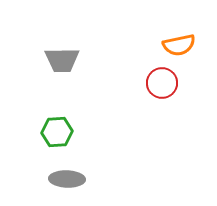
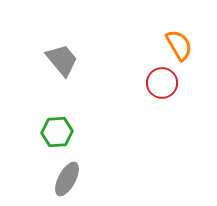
orange semicircle: rotated 108 degrees counterclockwise
gray trapezoid: rotated 129 degrees counterclockwise
gray ellipse: rotated 64 degrees counterclockwise
